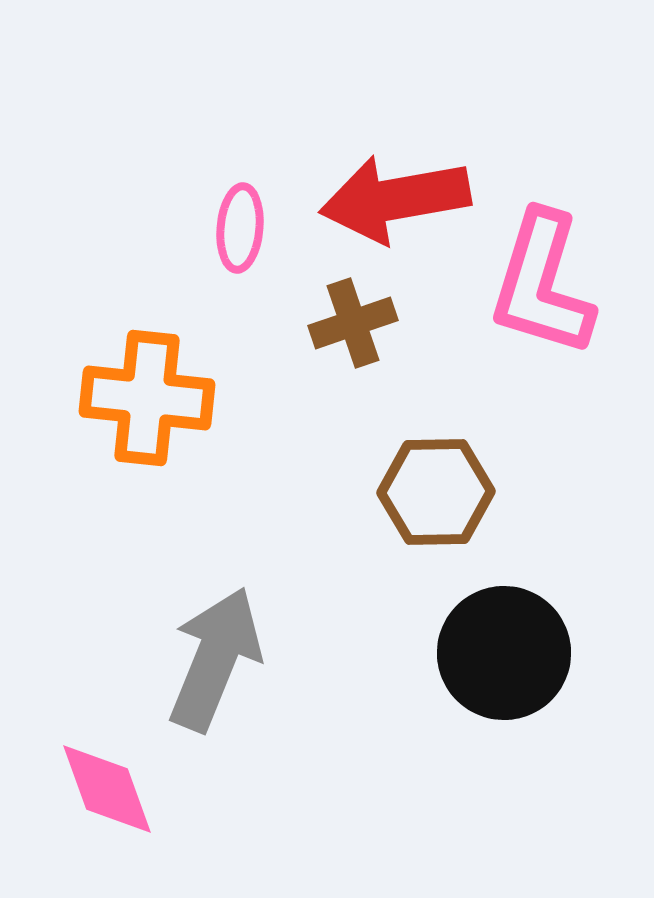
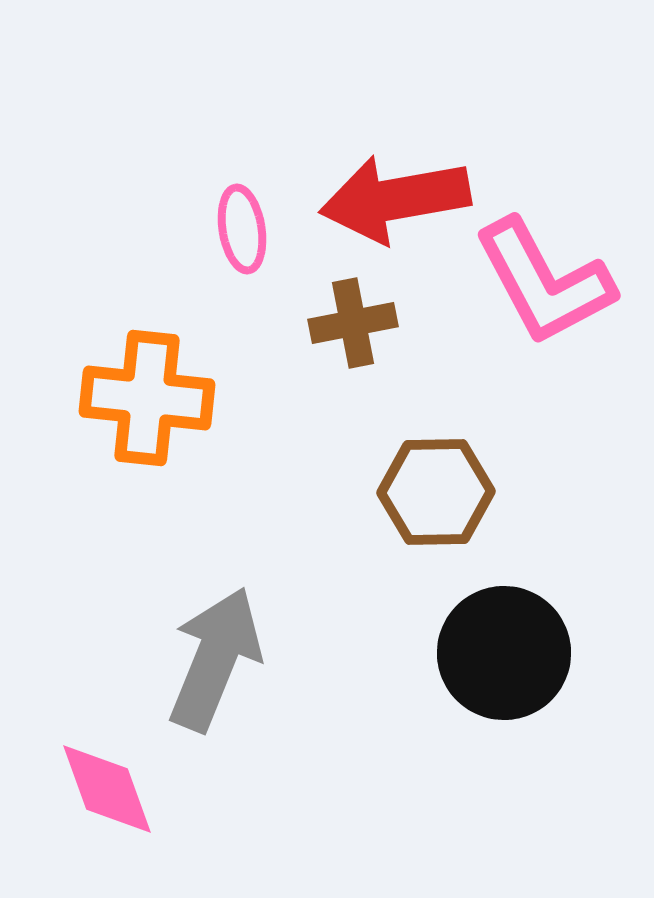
pink ellipse: moved 2 px right, 1 px down; rotated 14 degrees counterclockwise
pink L-shape: moved 2 px right, 2 px up; rotated 45 degrees counterclockwise
brown cross: rotated 8 degrees clockwise
